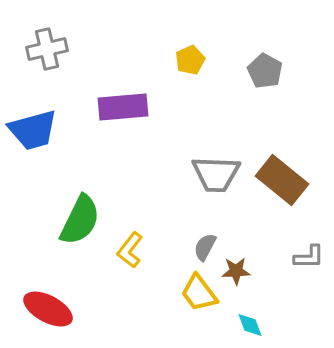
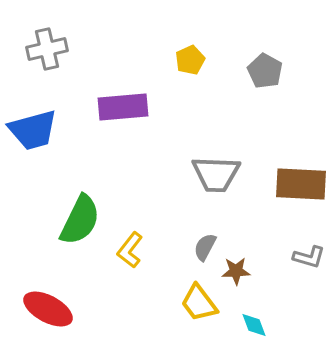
brown rectangle: moved 19 px right, 4 px down; rotated 36 degrees counterclockwise
gray L-shape: rotated 16 degrees clockwise
yellow trapezoid: moved 10 px down
cyan diamond: moved 4 px right
